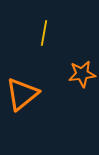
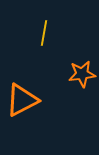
orange triangle: moved 6 px down; rotated 12 degrees clockwise
